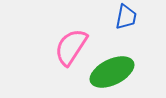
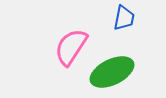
blue trapezoid: moved 2 px left, 1 px down
